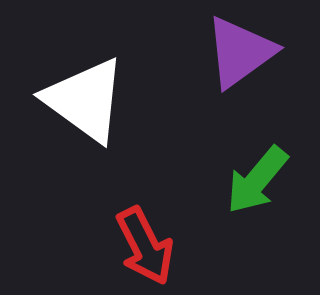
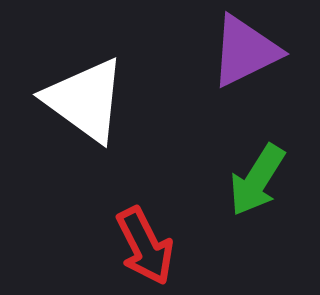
purple triangle: moved 5 px right, 1 px up; rotated 10 degrees clockwise
green arrow: rotated 8 degrees counterclockwise
